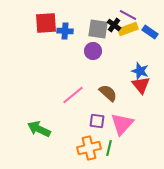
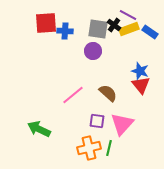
yellow rectangle: moved 1 px right
